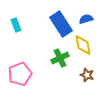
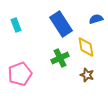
blue semicircle: moved 10 px right
yellow diamond: moved 3 px right, 2 px down
